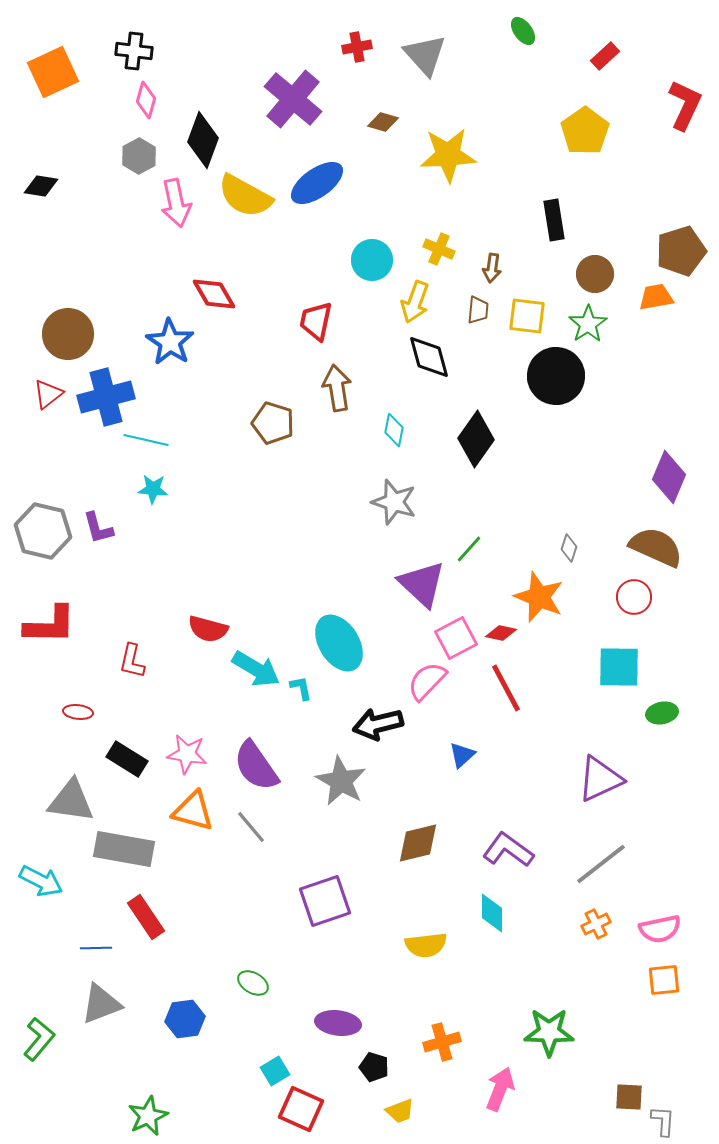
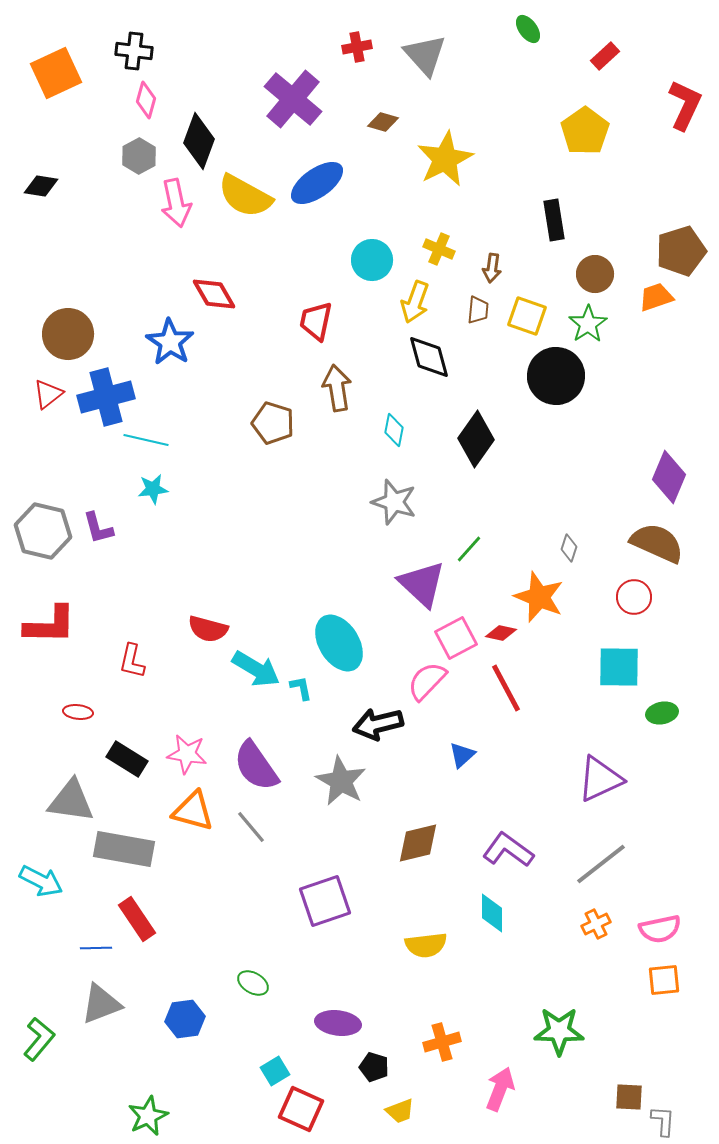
green ellipse at (523, 31): moved 5 px right, 2 px up
orange square at (53, 72): moved 3 px right, 1 px down
black diamond at (203, 140): moved 4 px left, 1 px down
yellow star at (448, 155): moved 3 px left, 4 px down; rotated 24 degrees counterclockwise
orange trapezoid at (656, 297): rotated 9 degrees counterclockwise
yellow square at (527, 316): rotated 12 degrees clockwise
cyan star at (153, 489): rotated 12 degrees counterclockwise
brown semicircle at (656, 547): moved 1 px right, 4 px up
red rectangle at (146, 917): moved 9 px left, 2 px down
green star at (549, 1032): moved 10 px right, 1 px up
